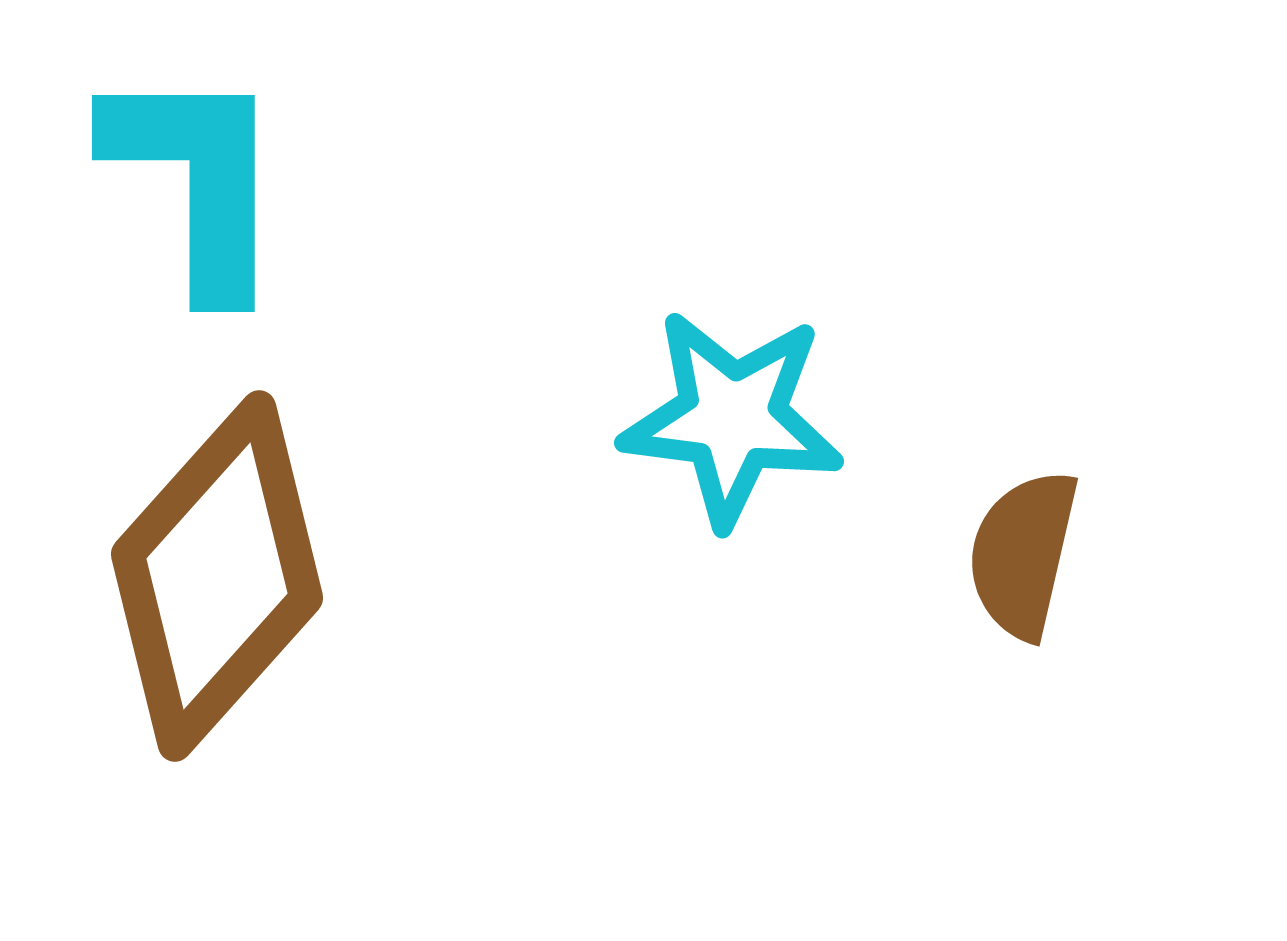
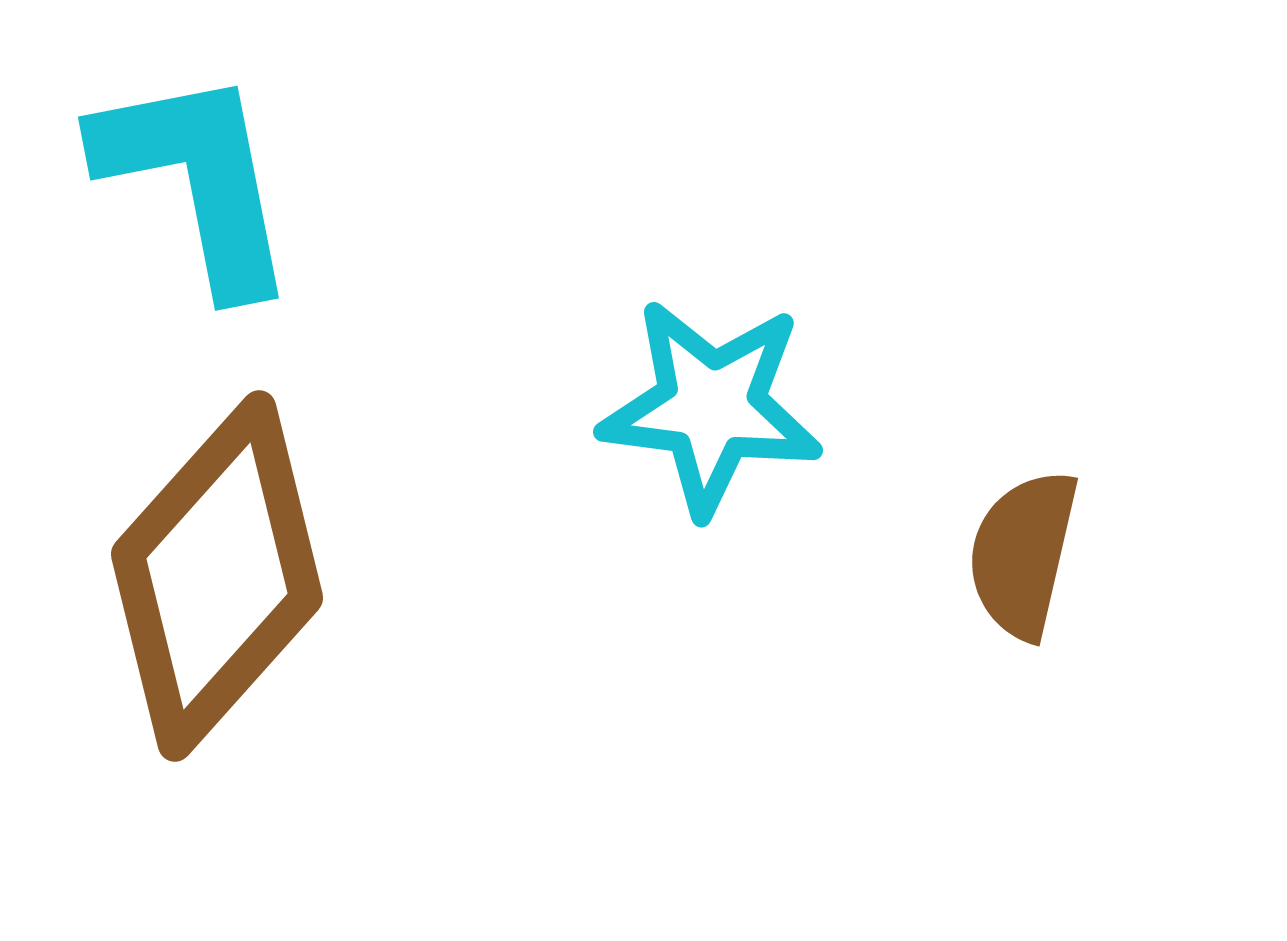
cyan L-shape: rotated 11 degrees counterclockwise
cyan star: moved 21 px left, 11 px up
